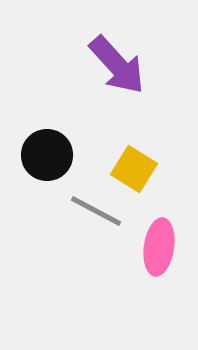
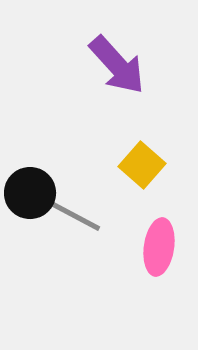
black circle: moved 17 px left, 38 px down
yellow square: moved 8 px right, 4 px up; rotated 9 degrees clockwise
gray line: moved 21 px left, 5 px down
